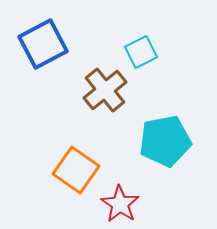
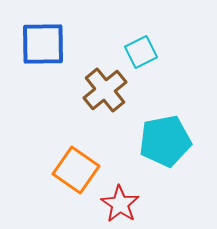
blue square: rotated 27 degrees clockwise
